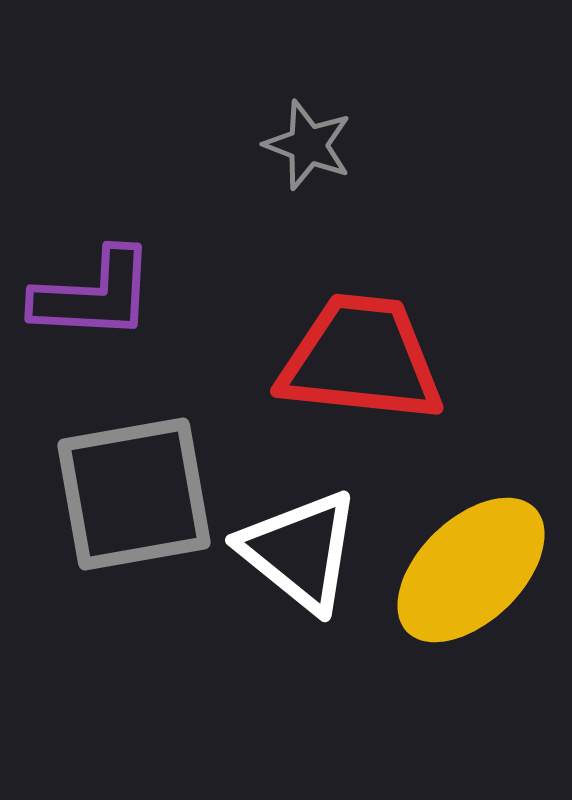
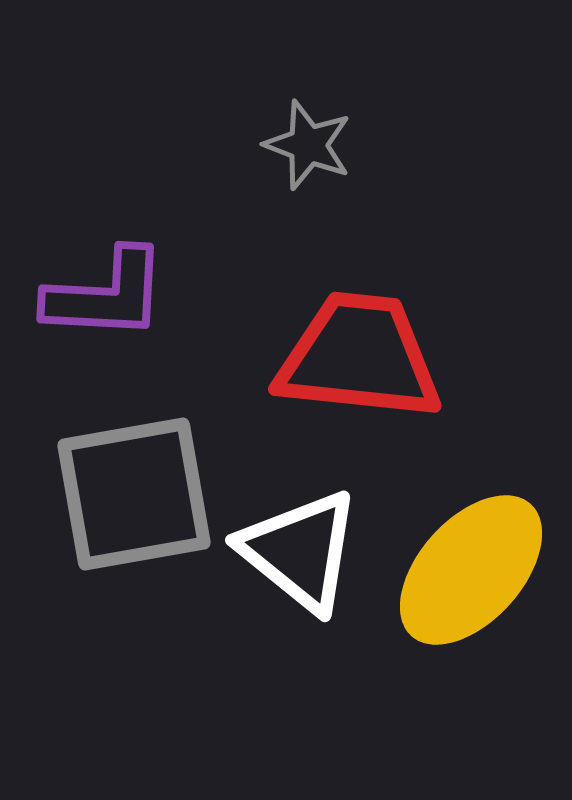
purple L-shape: moved 12 px right
red trapezoid: moved 2 px left, 2 px up
yellow ellipse: rotated 4 degrees counterclockwise
